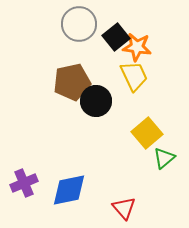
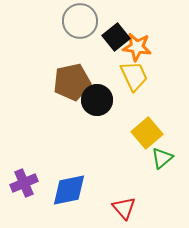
gray circle: moved 1 px right, 3 px up
black circle: moved 1 px right, 1 px up
green triangle: moved 2 px left
